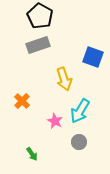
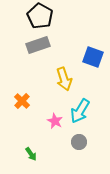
green arrow: moved 1 px left
